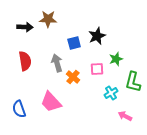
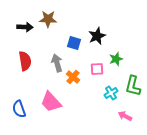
blue square: rotated 32 degrees clockwise
green L-shape: moved 4 px down
